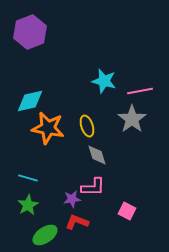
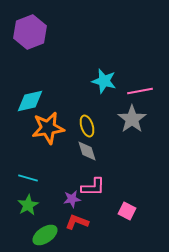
orange star: rotated 20 degrees counterclockwise
gray diamond: moved 10 px left, 4 px up
